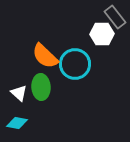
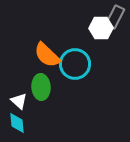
gray rectangle: rotated 65 degrees clockwise
white hexagon: moved 1 px left, 6 px up
orange semicircle: moved 2 px right, 1 px up
white triangle: moved 8 px down
cyan diamond: rotated 75 degrees clockwise
